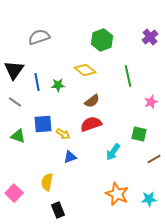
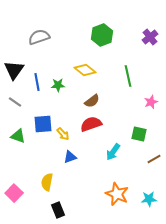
green hexagon: moved 5 px up
yellow arrow: rotated 16 degrees clockwise
